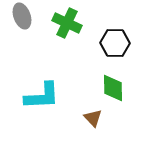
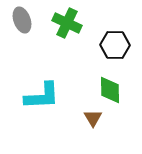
gray ellipse: moved 4 px down
black hexagon: moved 2 px down
green diamond: moved 3 px left, 2 px down
brown triangle: rotated 12 degrees clockwise
